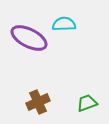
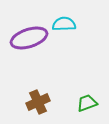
purple ellipse: rotated 45 degrees counterclockwise
